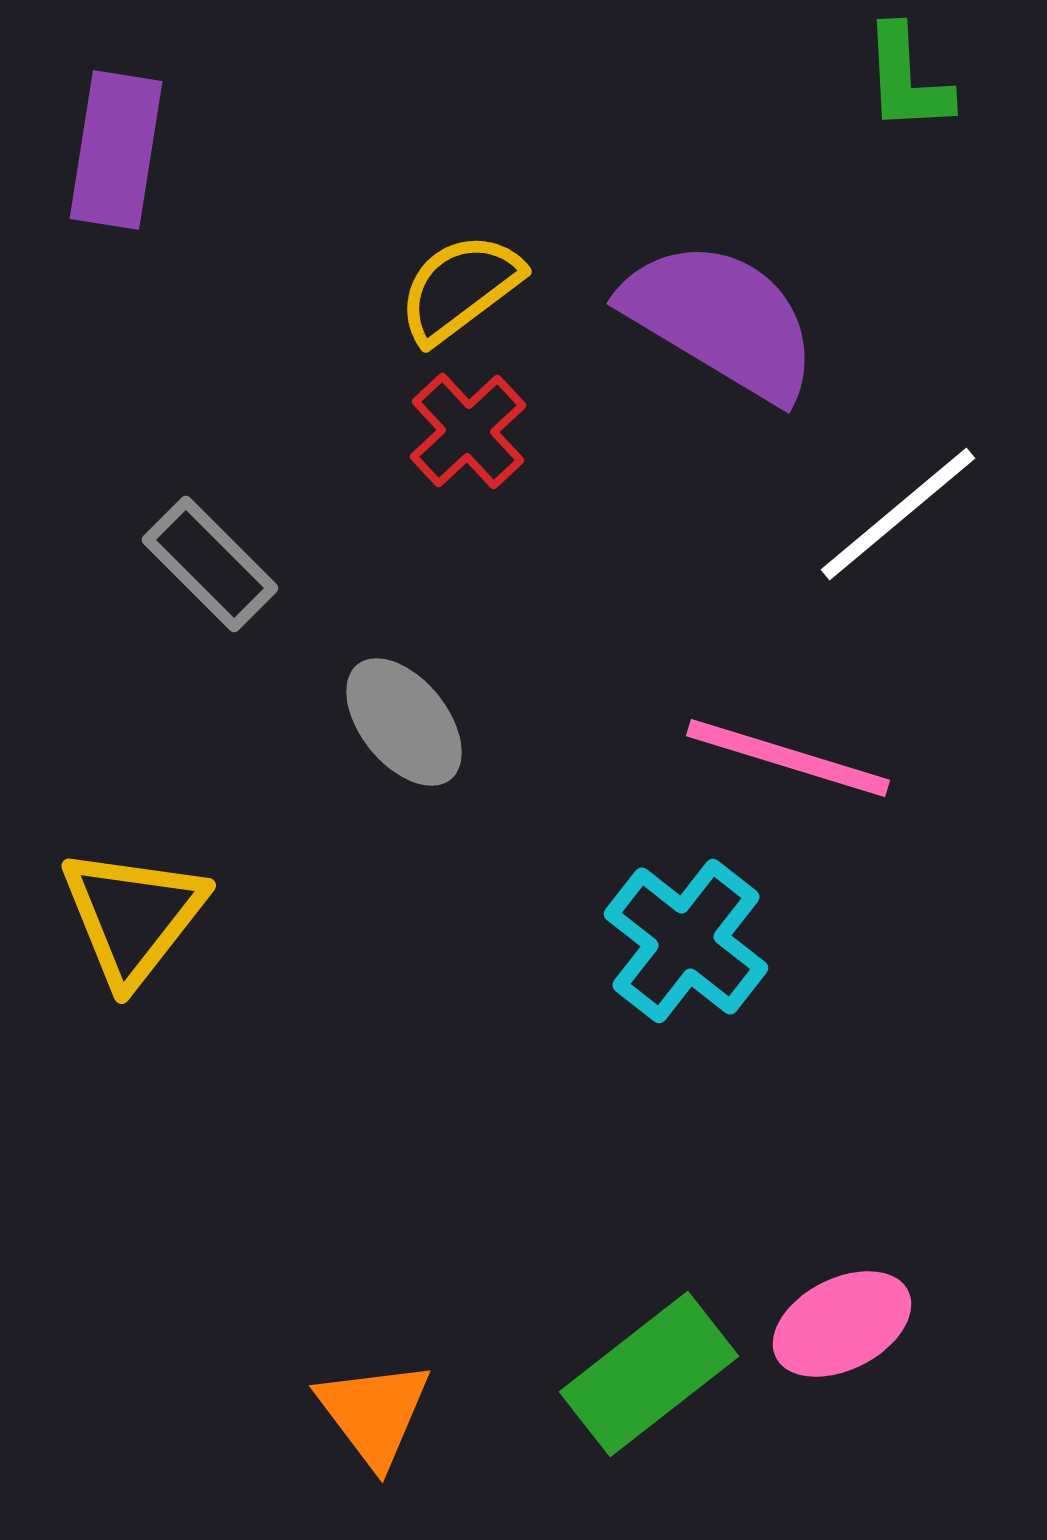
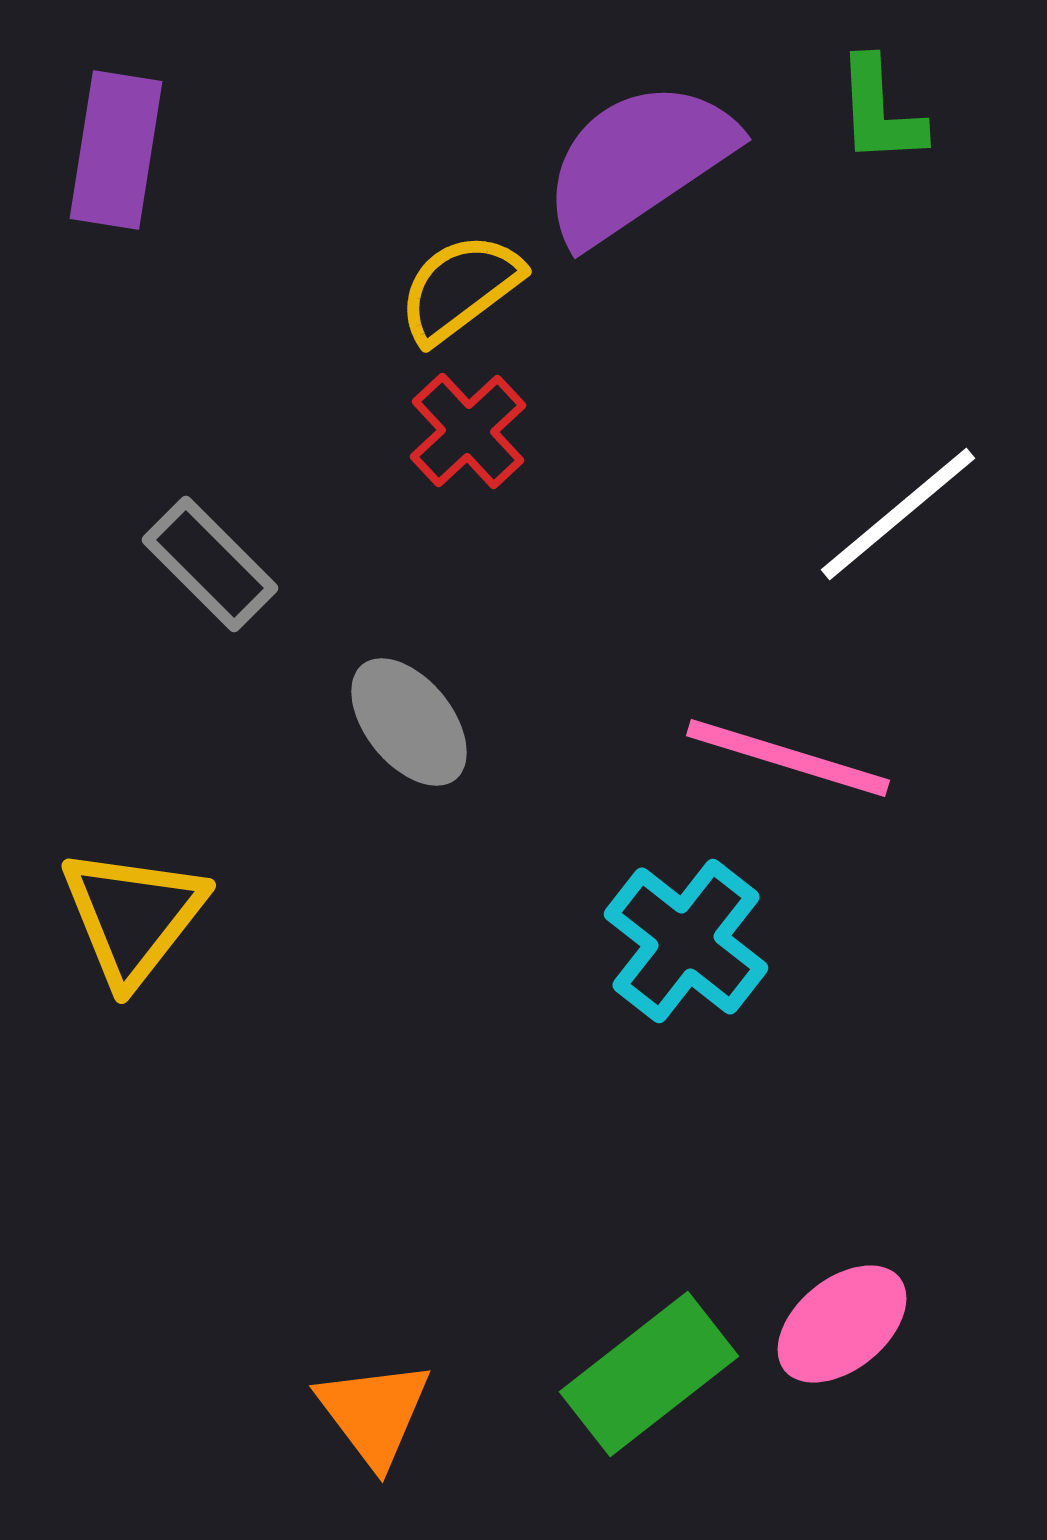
green L-shape: moved 27 px left, 32 px down
purple semicircle: moved 83 px left, 158 px up; rotated 65 degrees counterclockwise
gray ellipse: moved 5 px right
pink ellipse: rotated 12 degrees counterclockwise
